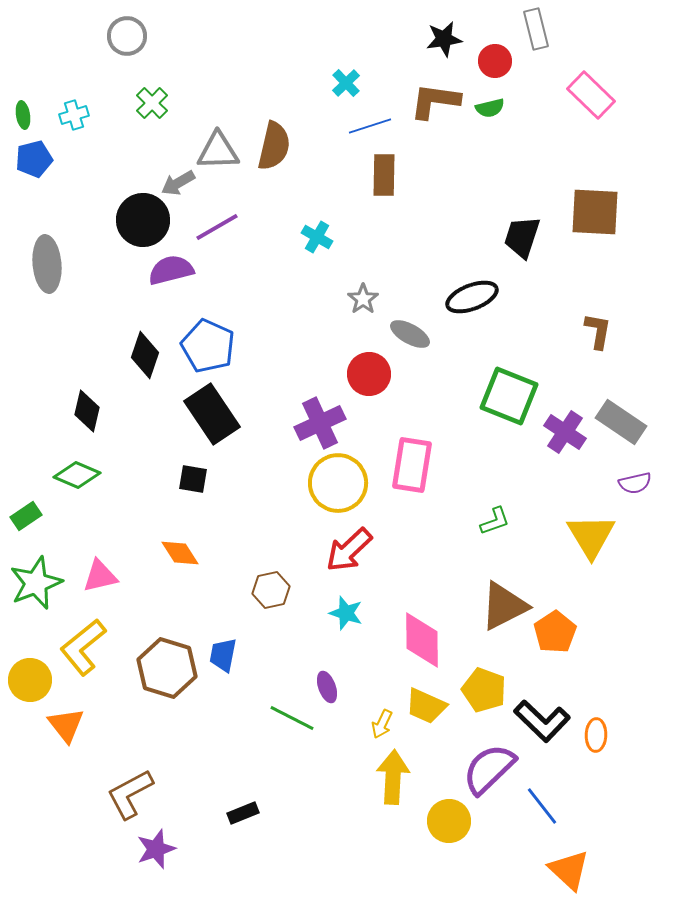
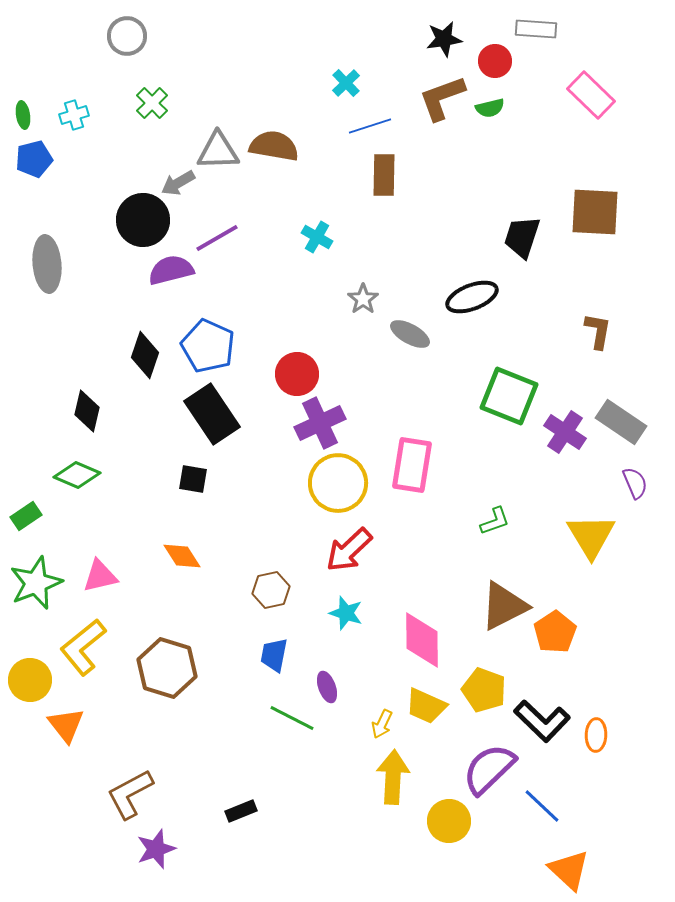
gray rectangle at (536, 29): rotated 72 degrees counterclockwise
brown L-shape at (435, 101): moved 7 px right, 3 px up; rotated 28 degrees counterclockwise
brown semicircle at (274, 146): rotated 93 degrees counterclockwise
purple line at (217, 227): moved 11 px down
red circle at (369, 374): moved 72 px left
purple semicircle at (635, 483): rotated 100 degrees counterclockwise
orange diamond at (180, 553): moved 2 px right, 3 px down
blue trapezoid at (223, 655): moved 51 px right
blue line at (542, 806): rotated 9 degrees counterclockwise
black rectangle at (243, 813): moved 2 px left, 2 px up
